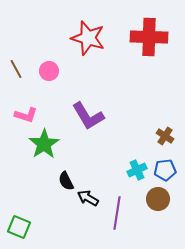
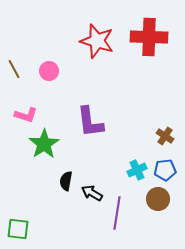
red star: moved 9 px right, 3 px down
brown line: moved 2 px left
purple L-shape: moved 2 px right, 6 px down; rotated 24 degrees clockwise
black semicircle: rotated 36 degrees clockwise
black arrow: moved 4 px right, 5 px up
green square: moved 1 px left, 2 px down; rotated 15 degrees counterclockwise
